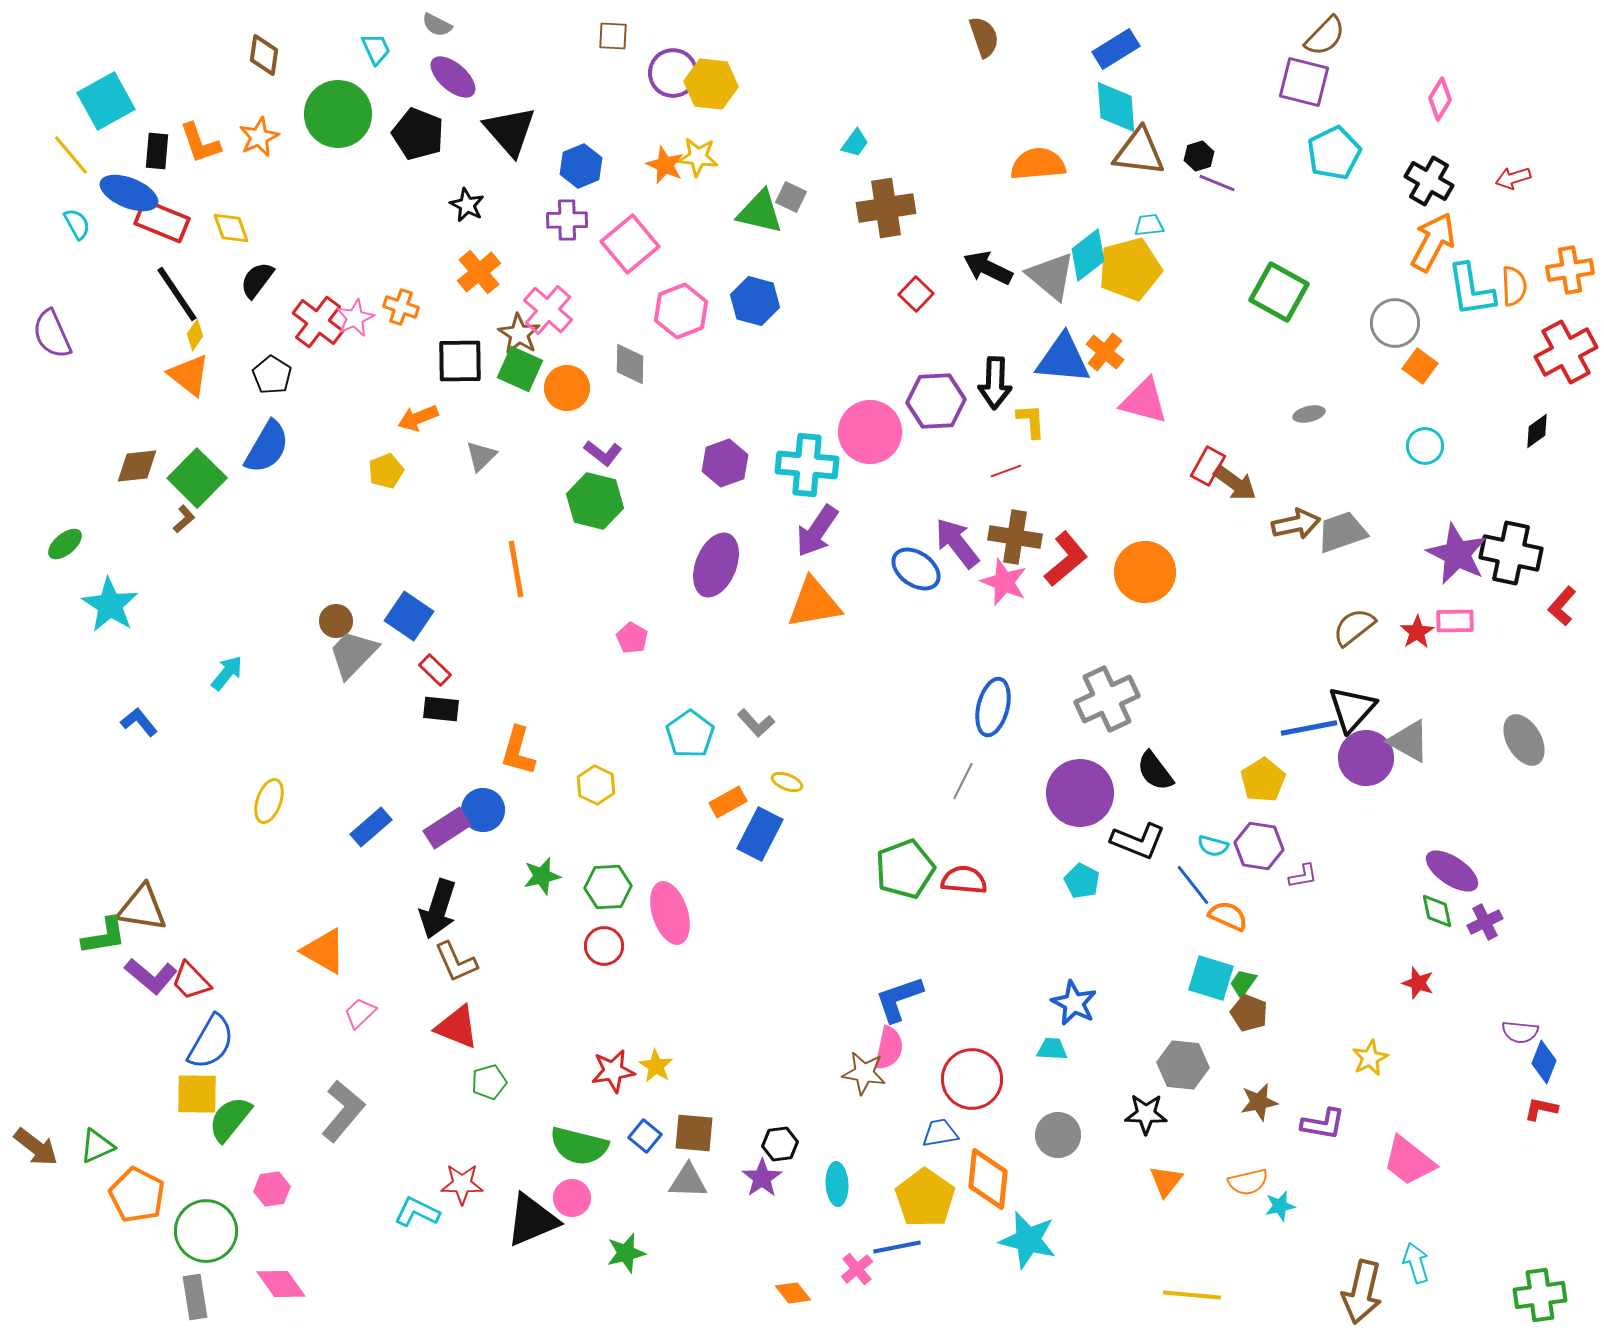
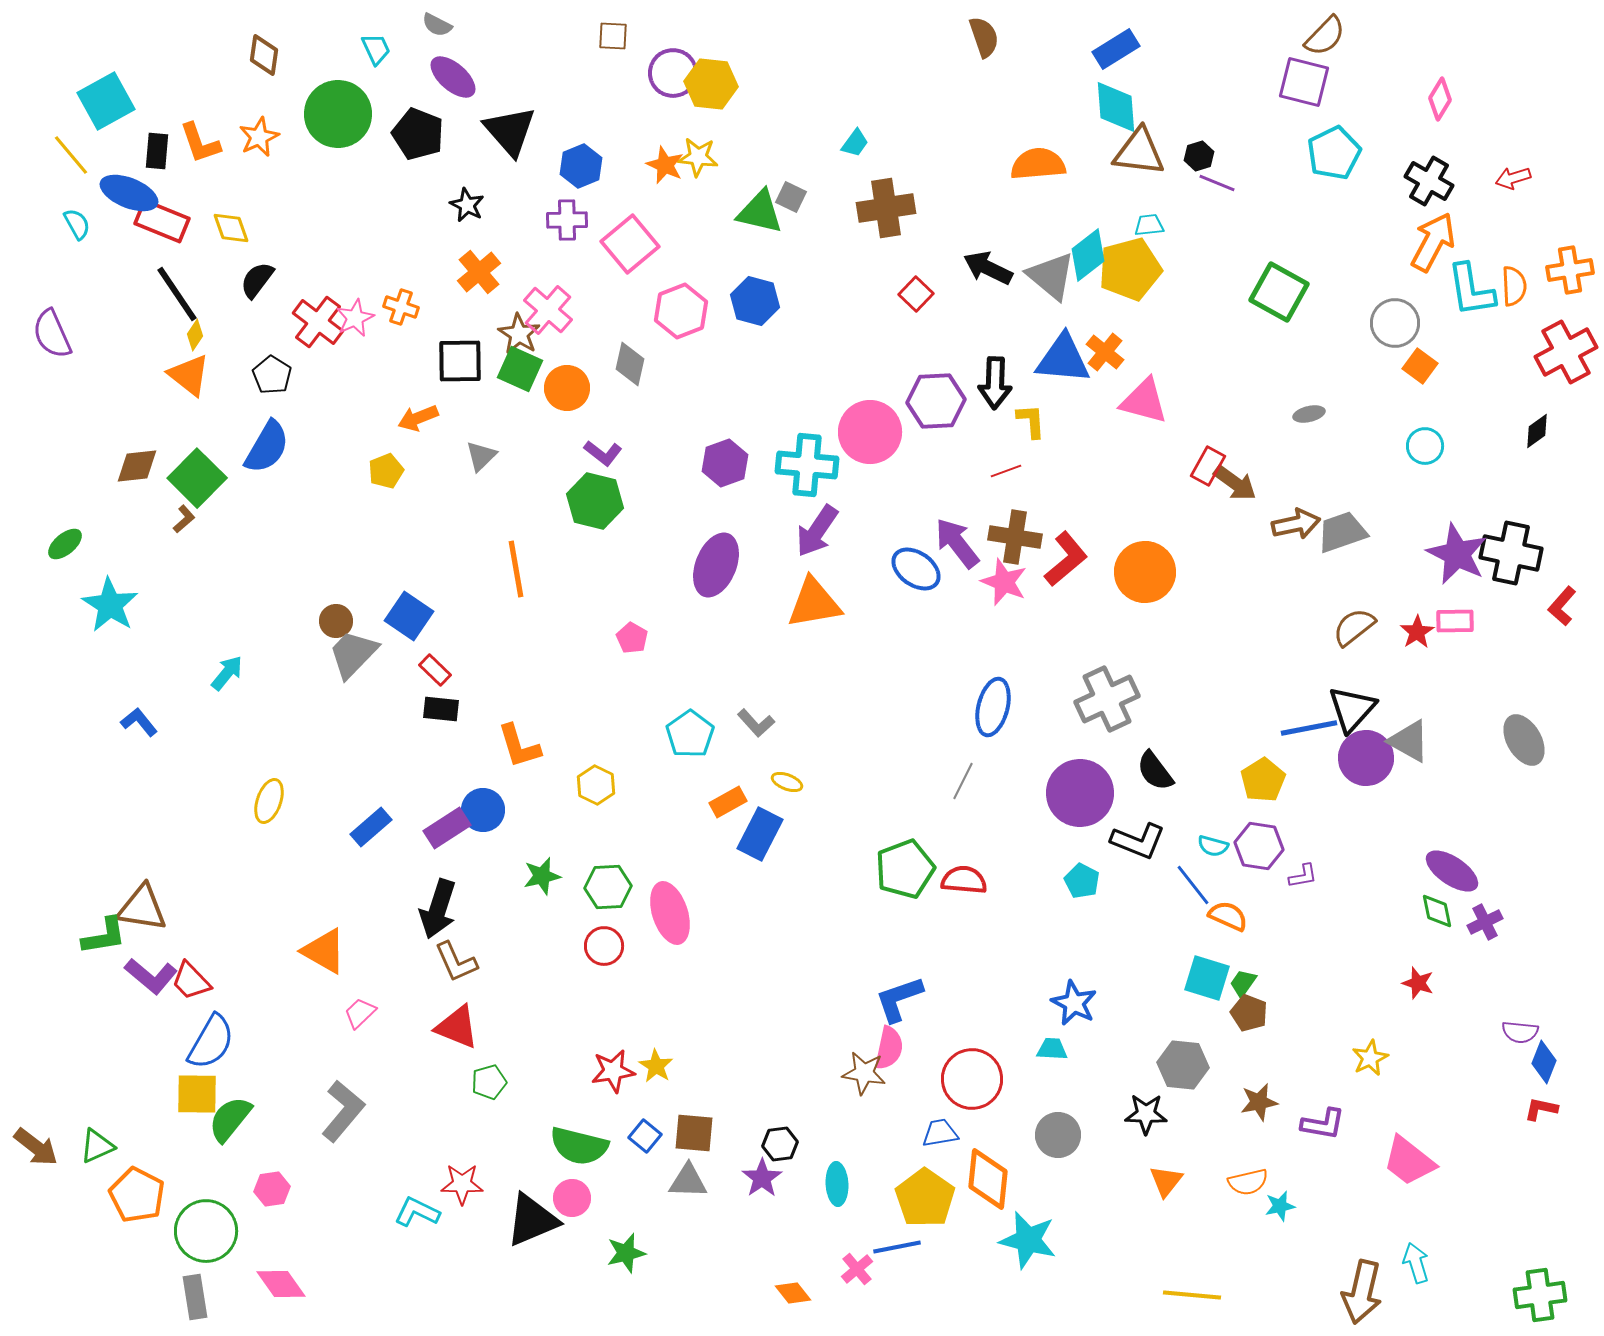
gray diamond at (630, 364): rotated 12 degrees clockwise
orange L-shape at (518, 751): moved 1 px right, 5 px up; rotated 33 degrees counterclockwise
cyan square at (1211, 978): moved 4 px left
